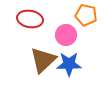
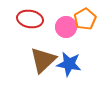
orange pentagon: moved 1 px left, 4 px down; rotated 30 degrees clockwise
pink circle: moved 8 px up
blue star: rotated 10 degrees clockwise
